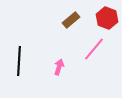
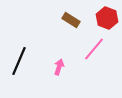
brown rectangle: rotated 72 degrees clockwise
black line: rotated 20 degrees clockwise
